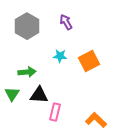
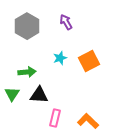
cyan star: moved 2 px down; rotated 24 degrees counterclockwise
pink rectangle: moved 6 px down
orange L-shape: moved 8 px left, 1 px down
